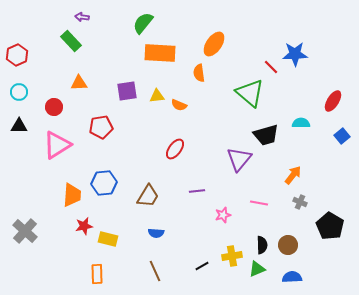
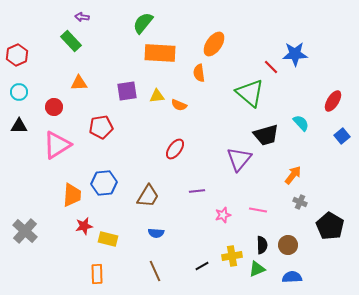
cyan semicircle at (301, 123): rotated 48 degrees clockwise
pink line at (259, 203): moved 1 px left, 7 px down
